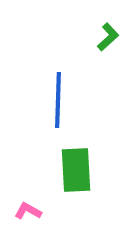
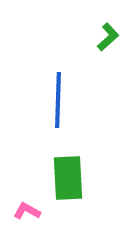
green rectangle: moved 8 px left, 8 px down
pink L-shape: moved 1 px left
